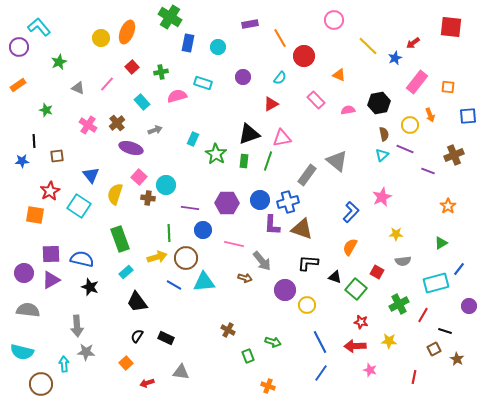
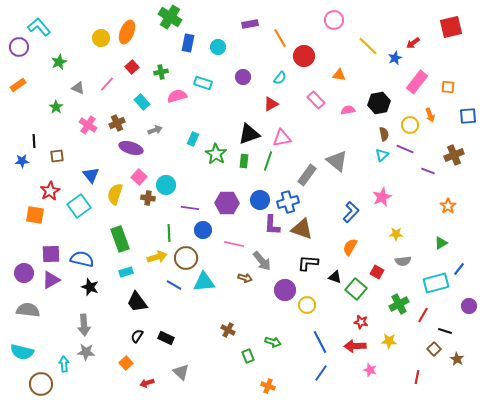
red square at (451, 27): rotated 20 degrees counterclockwise
orange triangle at (339, 75): rotated 16 degrees counterclockwise
green star at (46, 110): moved 10 px right, 3 px up; rotated 16 degrees clockwise
brown cross at (117, 123): rotated 14 degrees clockwise
cyan square at (79, 206): rotated 20 degrees clockwise
cyan rectangle at (126, 272): rotated 24 degrees clockwise
gray arrow at (77, 326): moved 7 px right, 1 px up
brown square at (434, 349): rotated 16 degrees counterclockwise
gray triangle at (181, 372): rotated 36 degrees clockwise
red line at (414, 377): moved 3 px right
